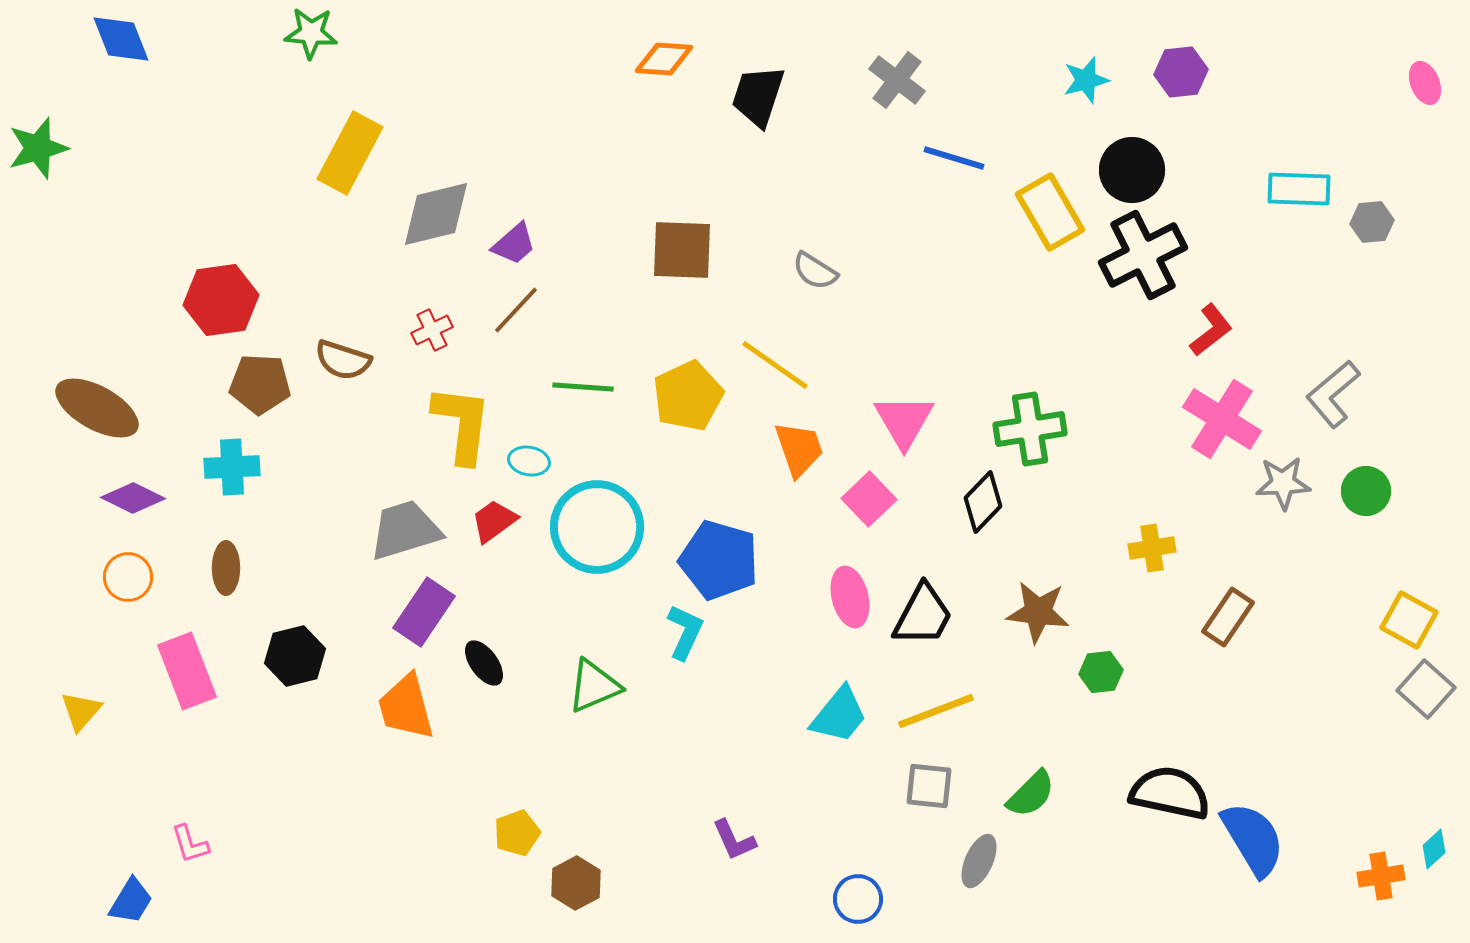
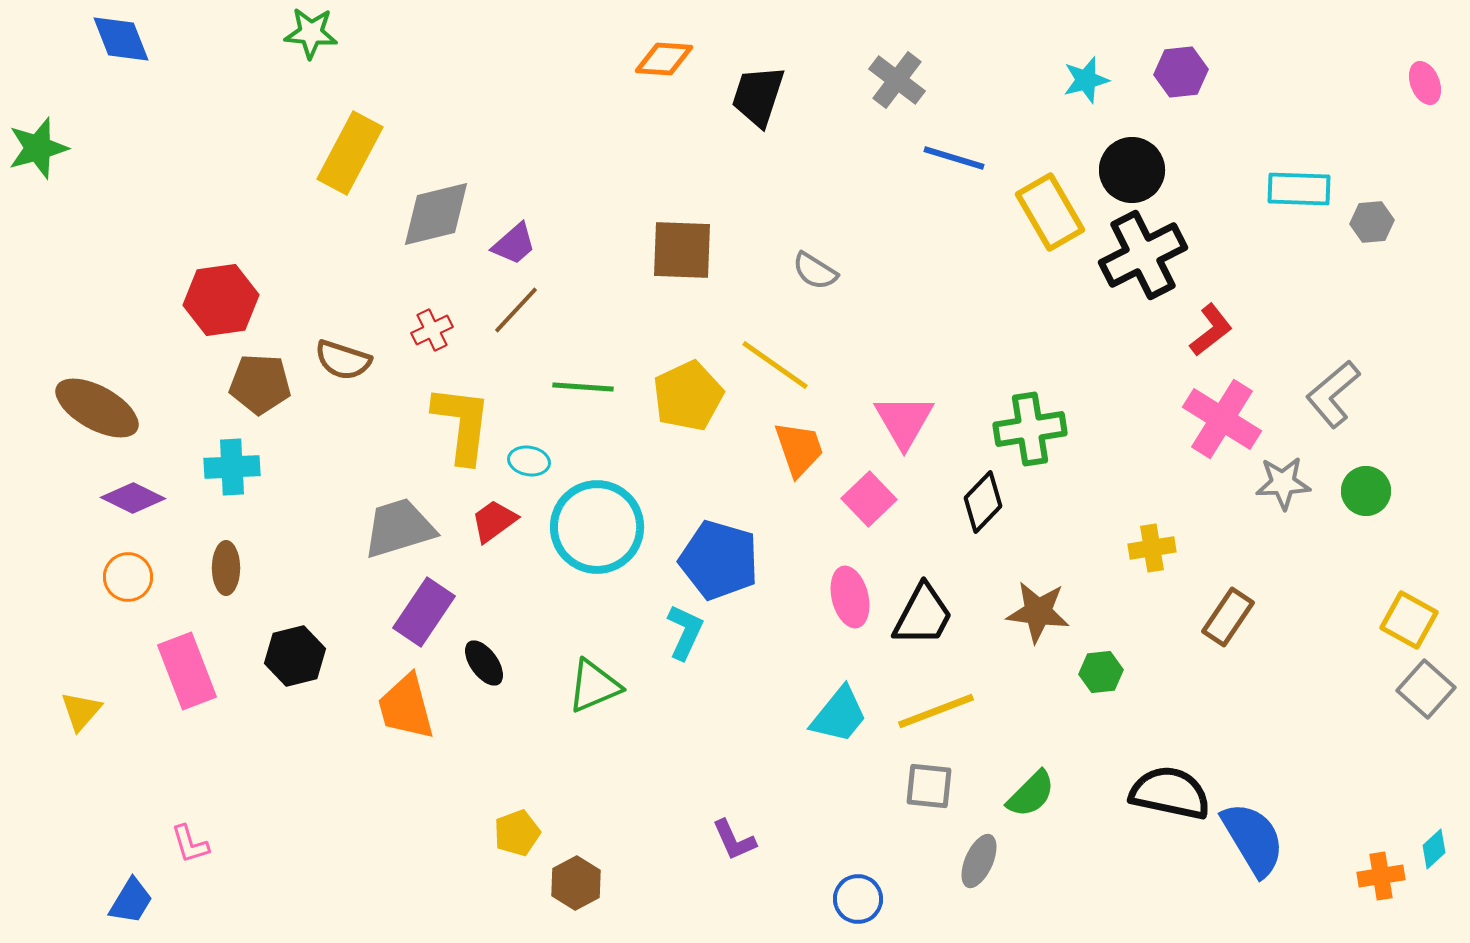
gray trapezoid at (405, 530): moved 6 px left, 2 px up
